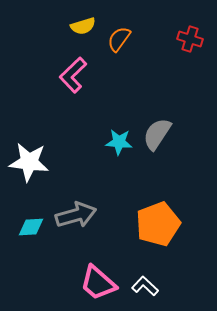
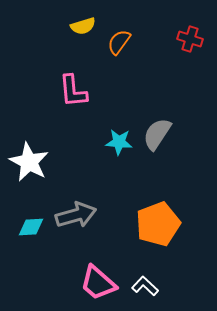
orange semicircle: moved 3 px down
pink L-shape: moved 16 px down; rotated 51 degrees counterclockwise
white star: rotated 21 degrees clockwise
